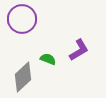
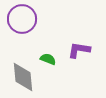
purple L-shape: rotated 140 degrees counterclockwise
gray diamond: rotated 52 degrees counterclockwise
